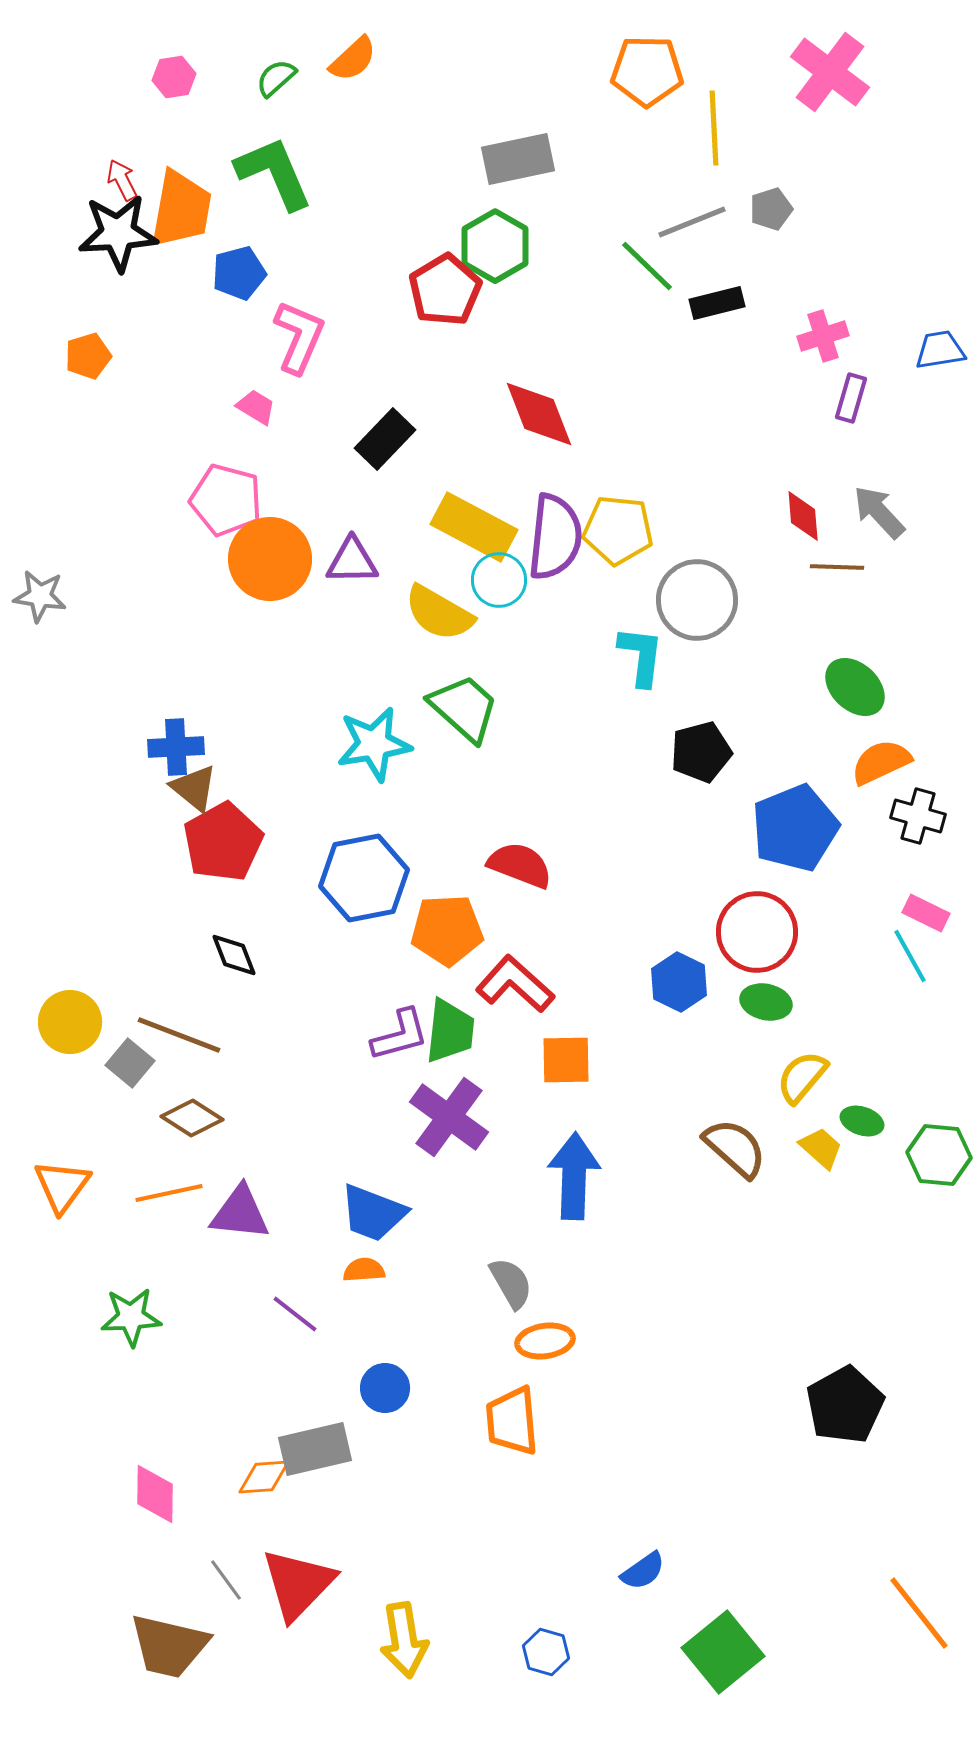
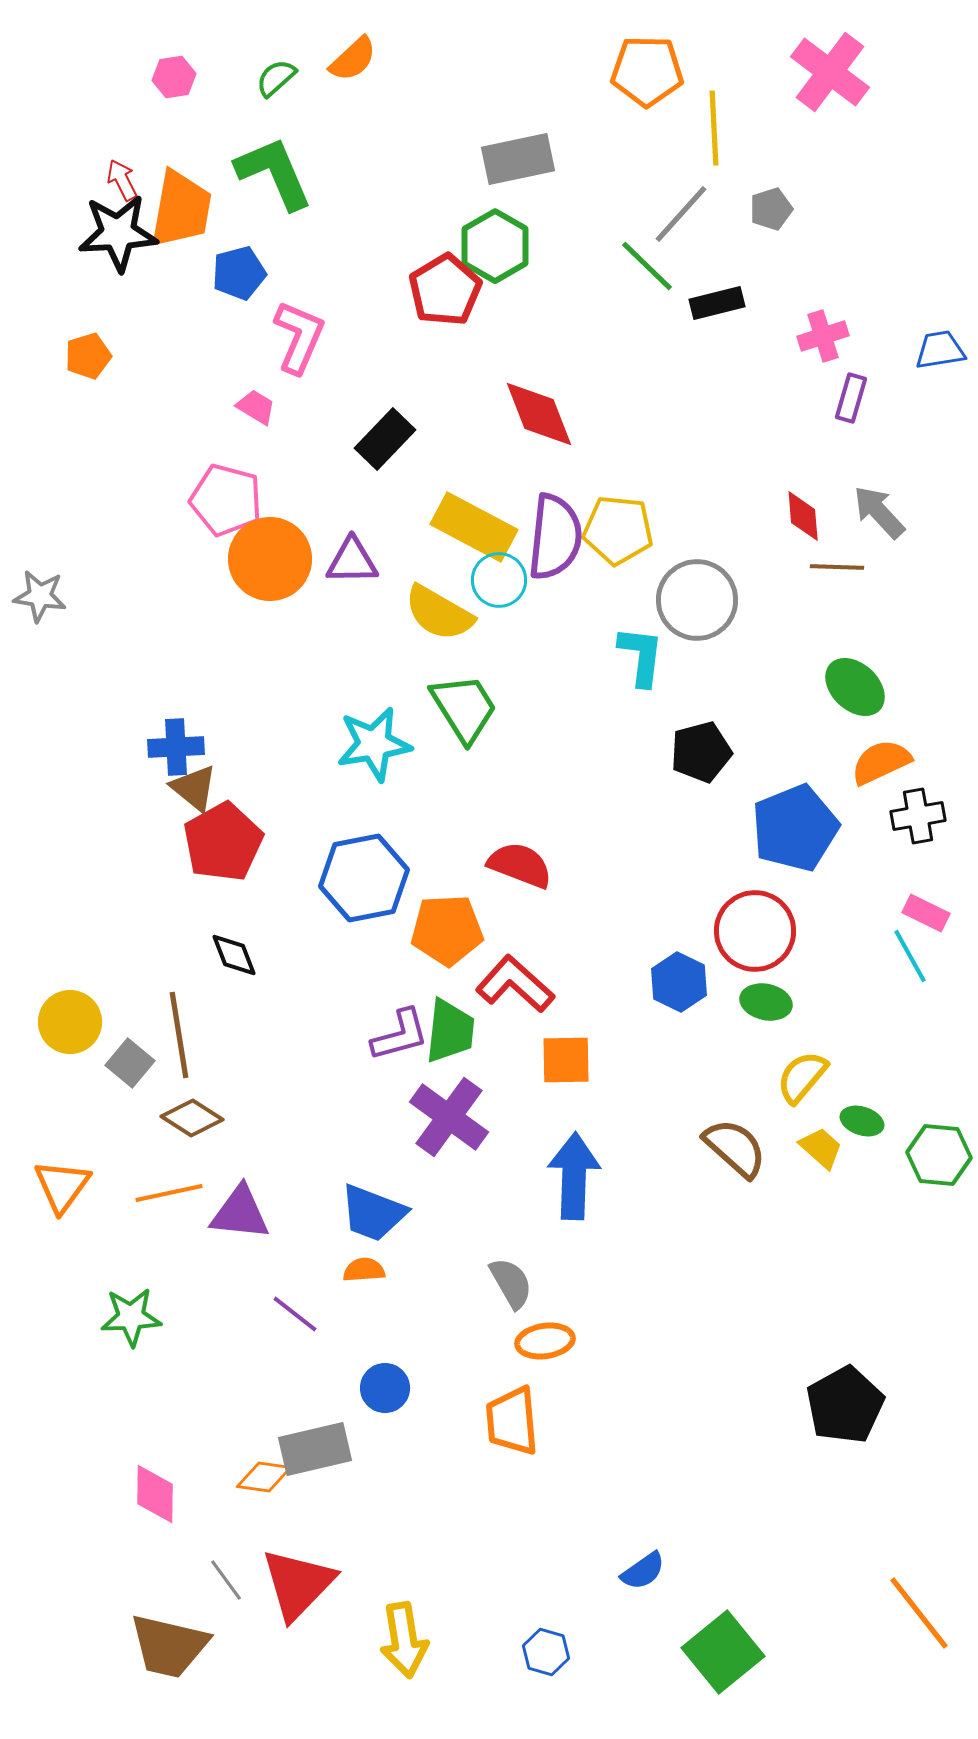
gray line at (692, 222): moved 11 px left, 8 px up; rotated 26 degrees counterclockwise
green trapezoid at (464, 708): rotated 16 degrees clockwise
black cross at (918, 816): rotated 26 degrees counterclockwise
red circle at (757, 932): moved 2 px left, 1 px up
brown line at (179, 1035): rotated 60 degrees clockwise
orange diamond at (264, 1477): rotated 12 degrees clockwise
